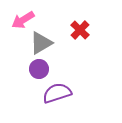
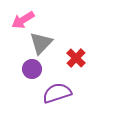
red cross: moved 4 px left, 28 px down
gray triangle: rotated 15 degrees counterclockwise
purple circle: moved 7 px left
